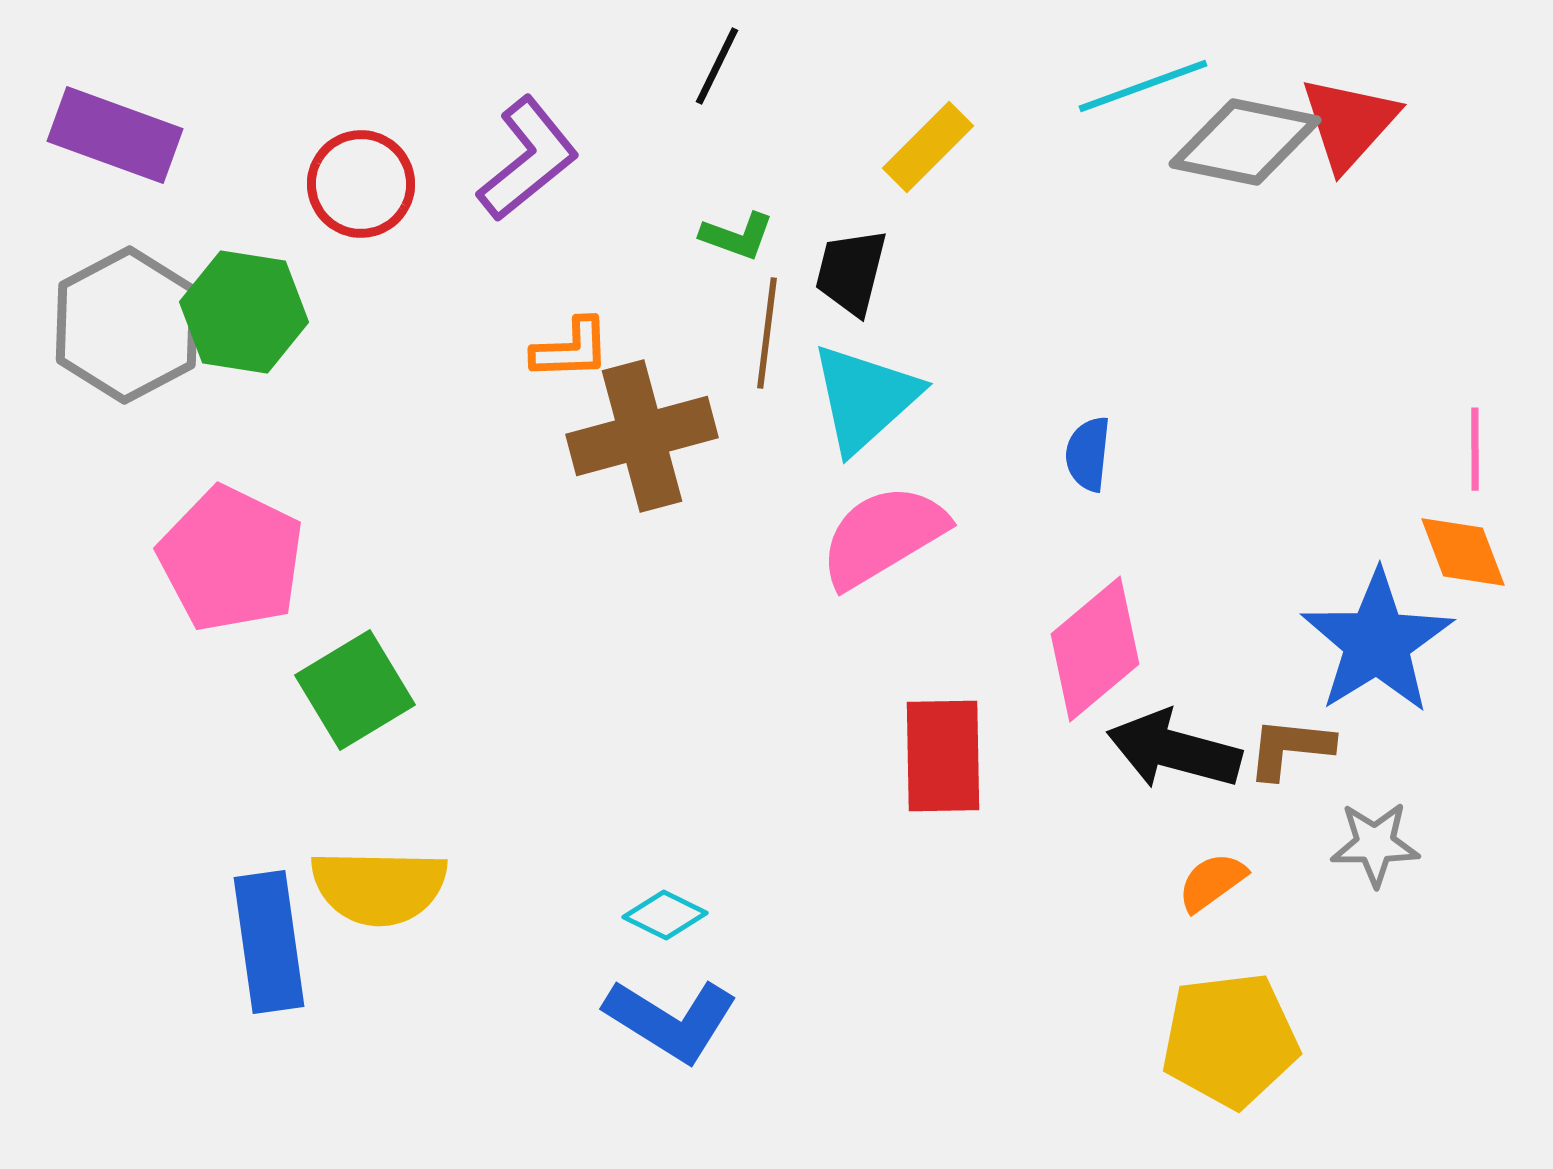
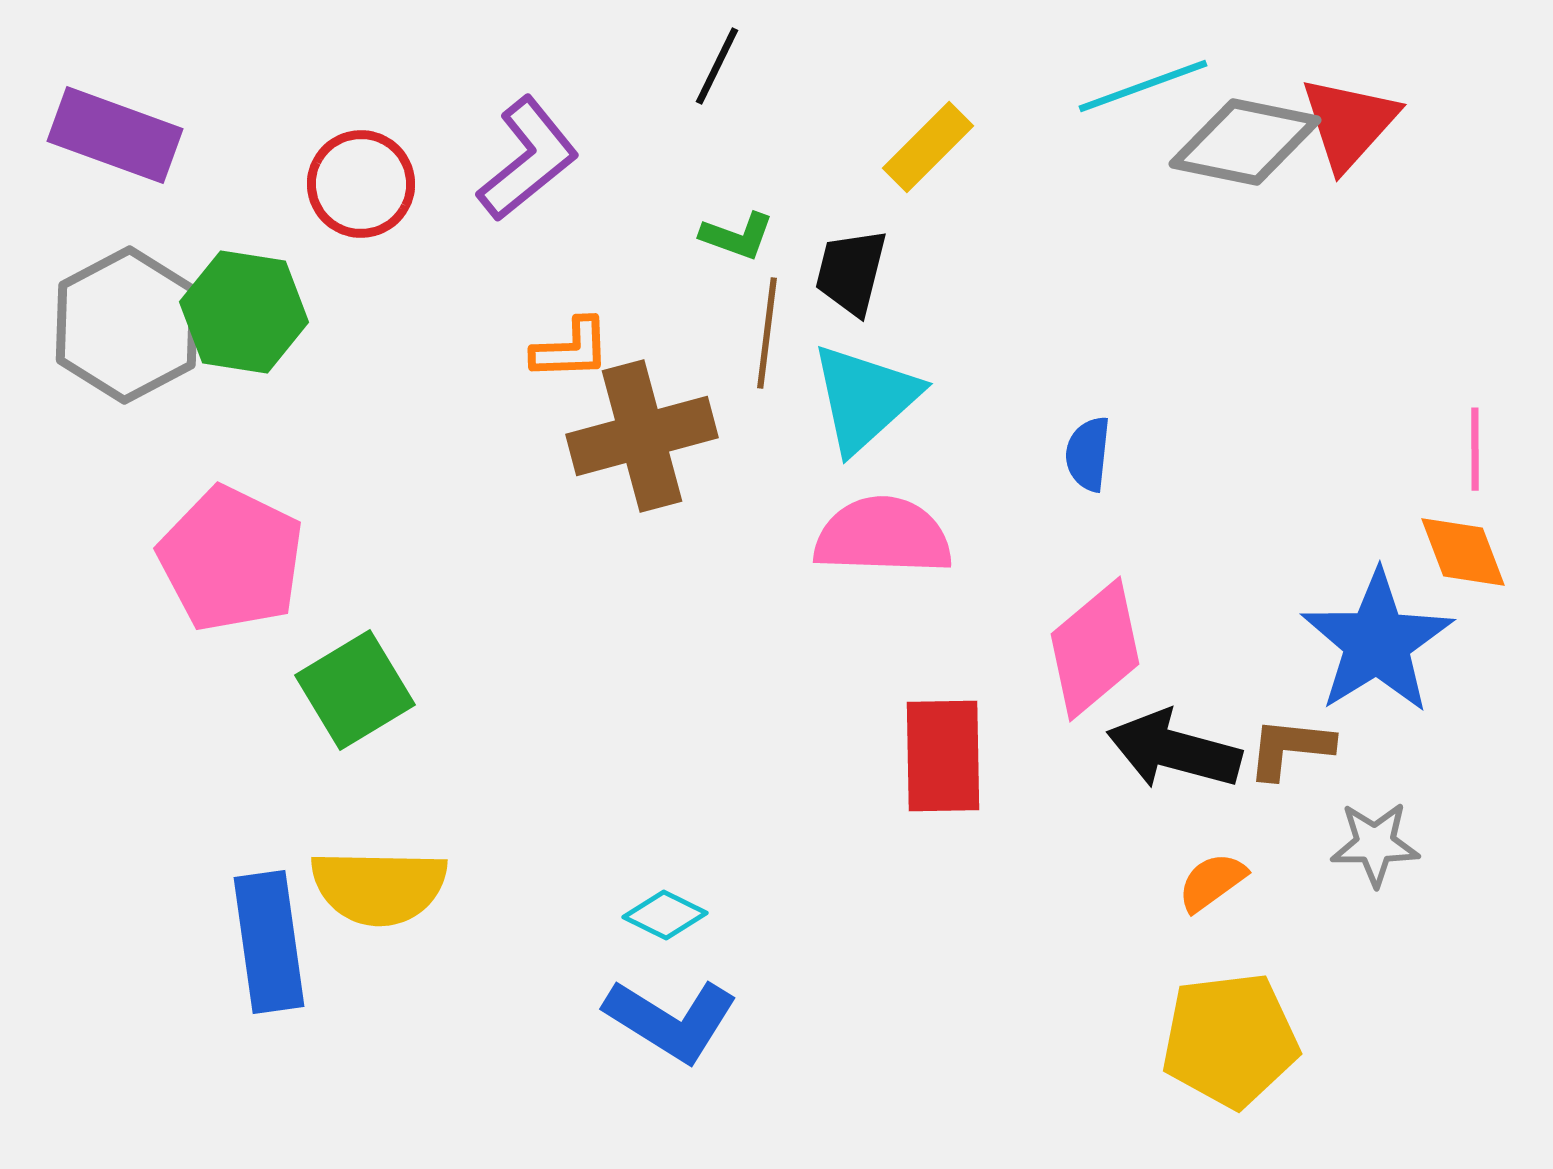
pink semicircle: rotated 33 degrees clockwise
